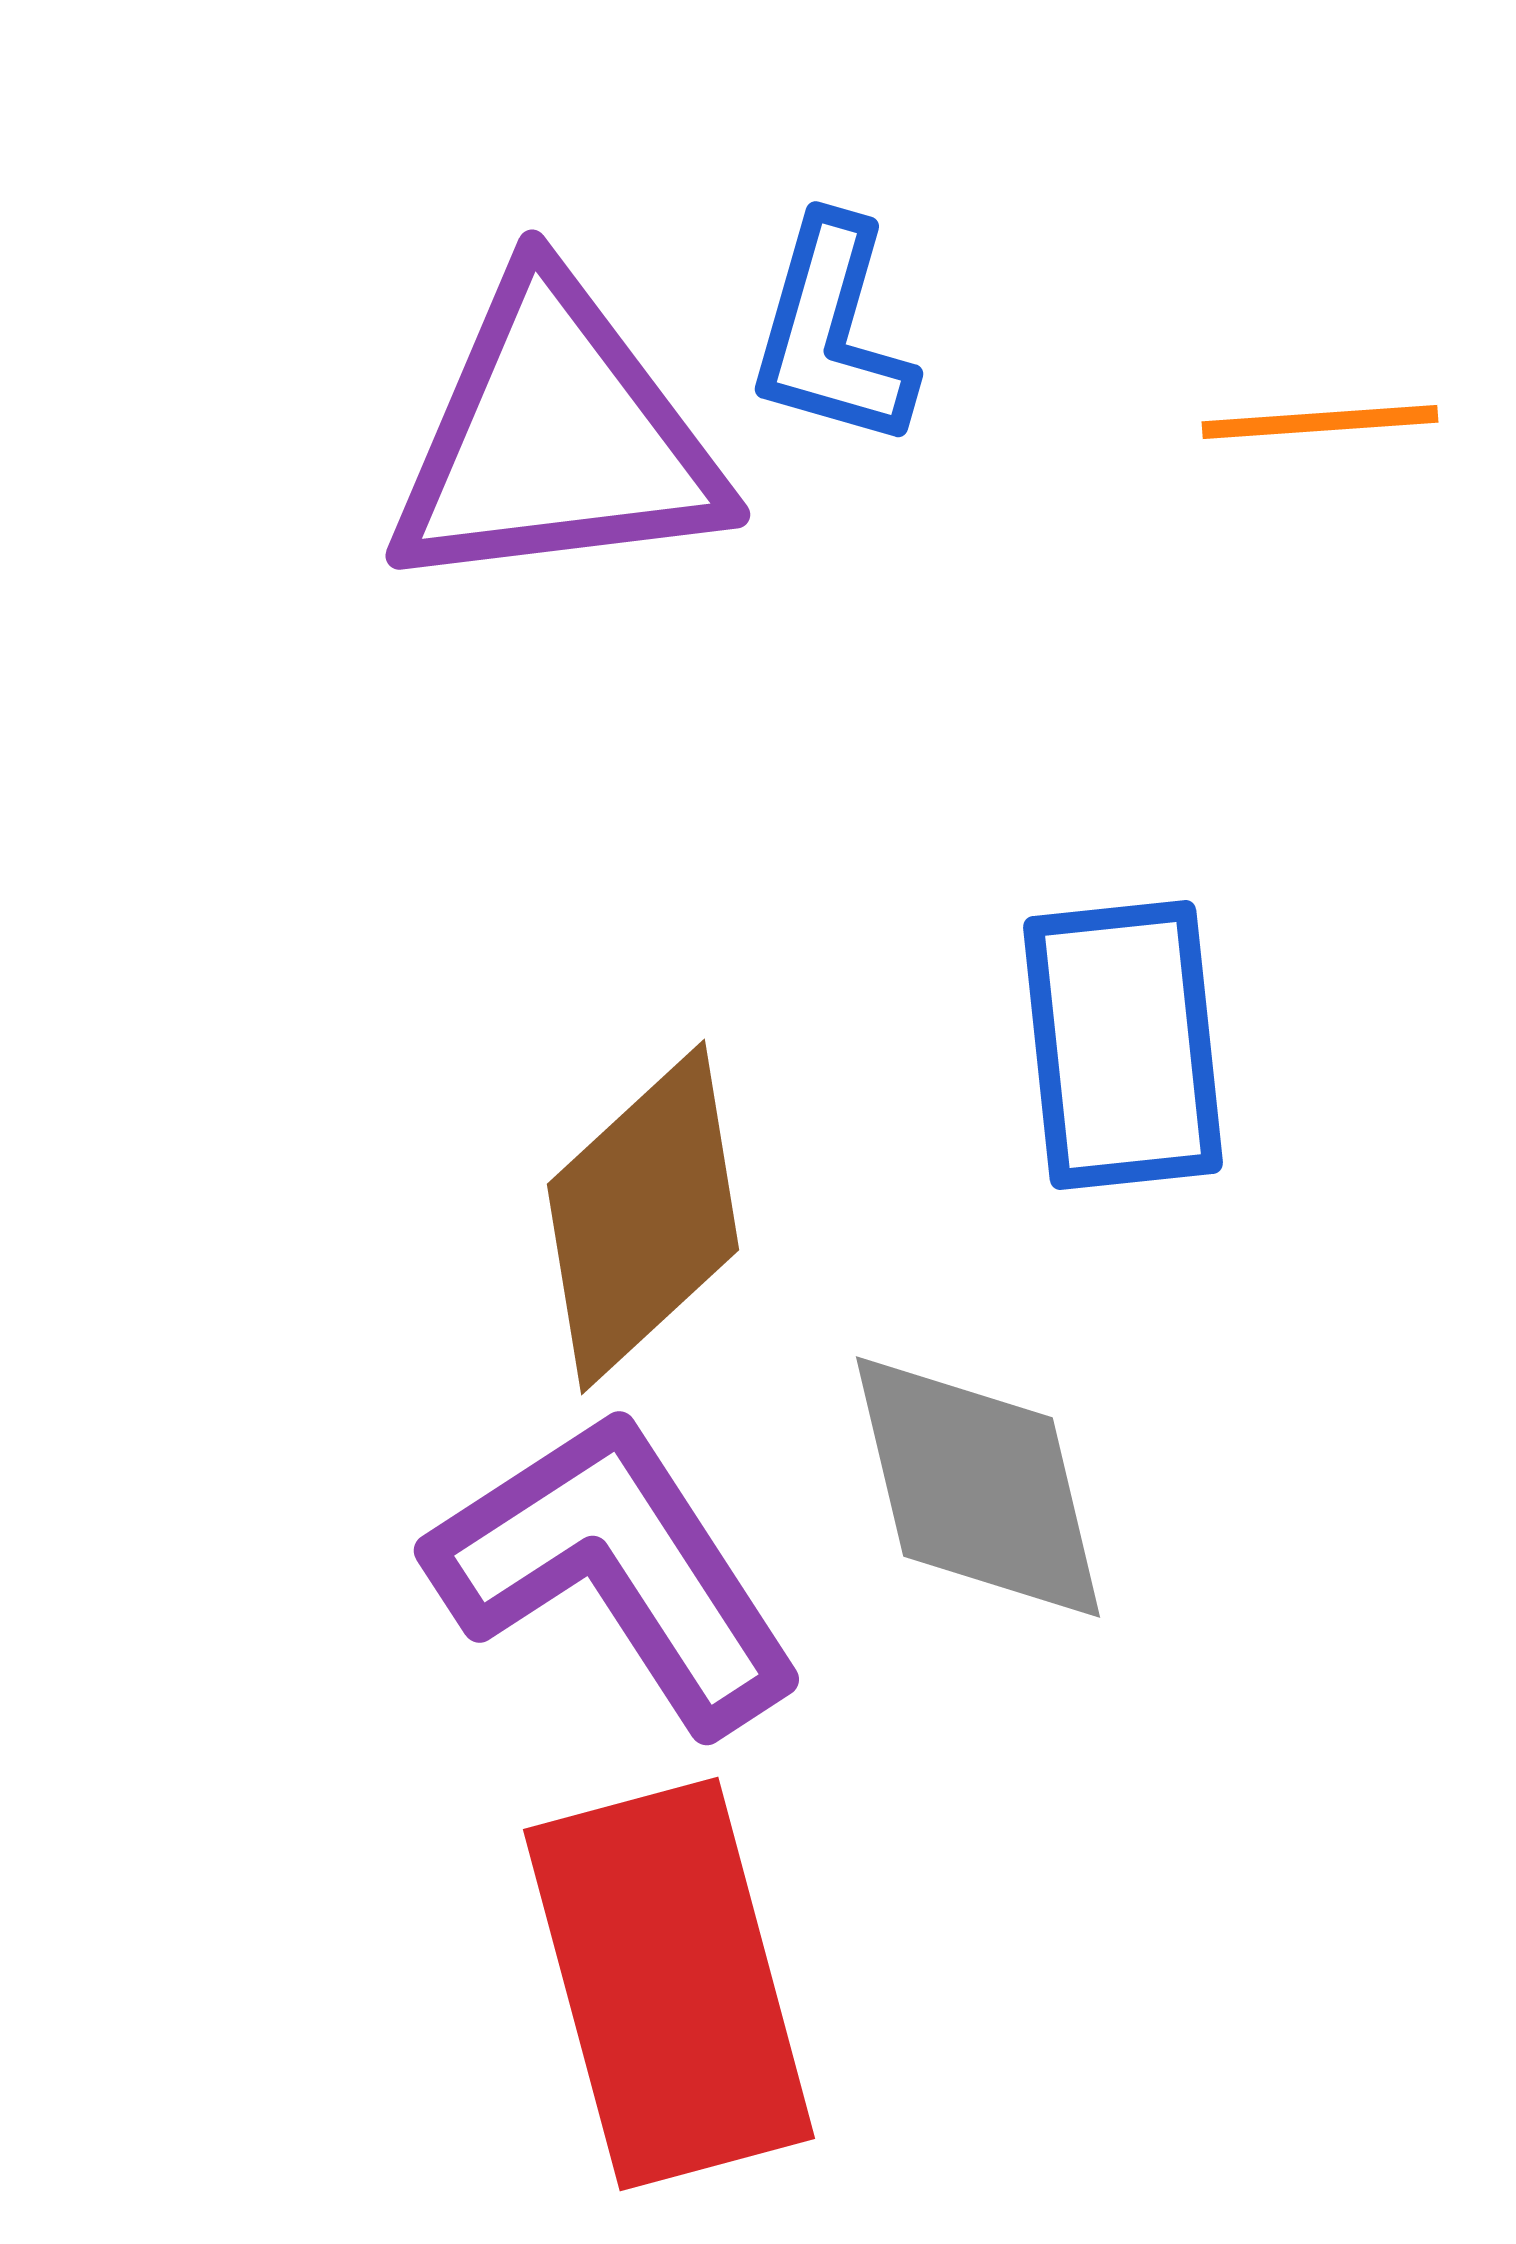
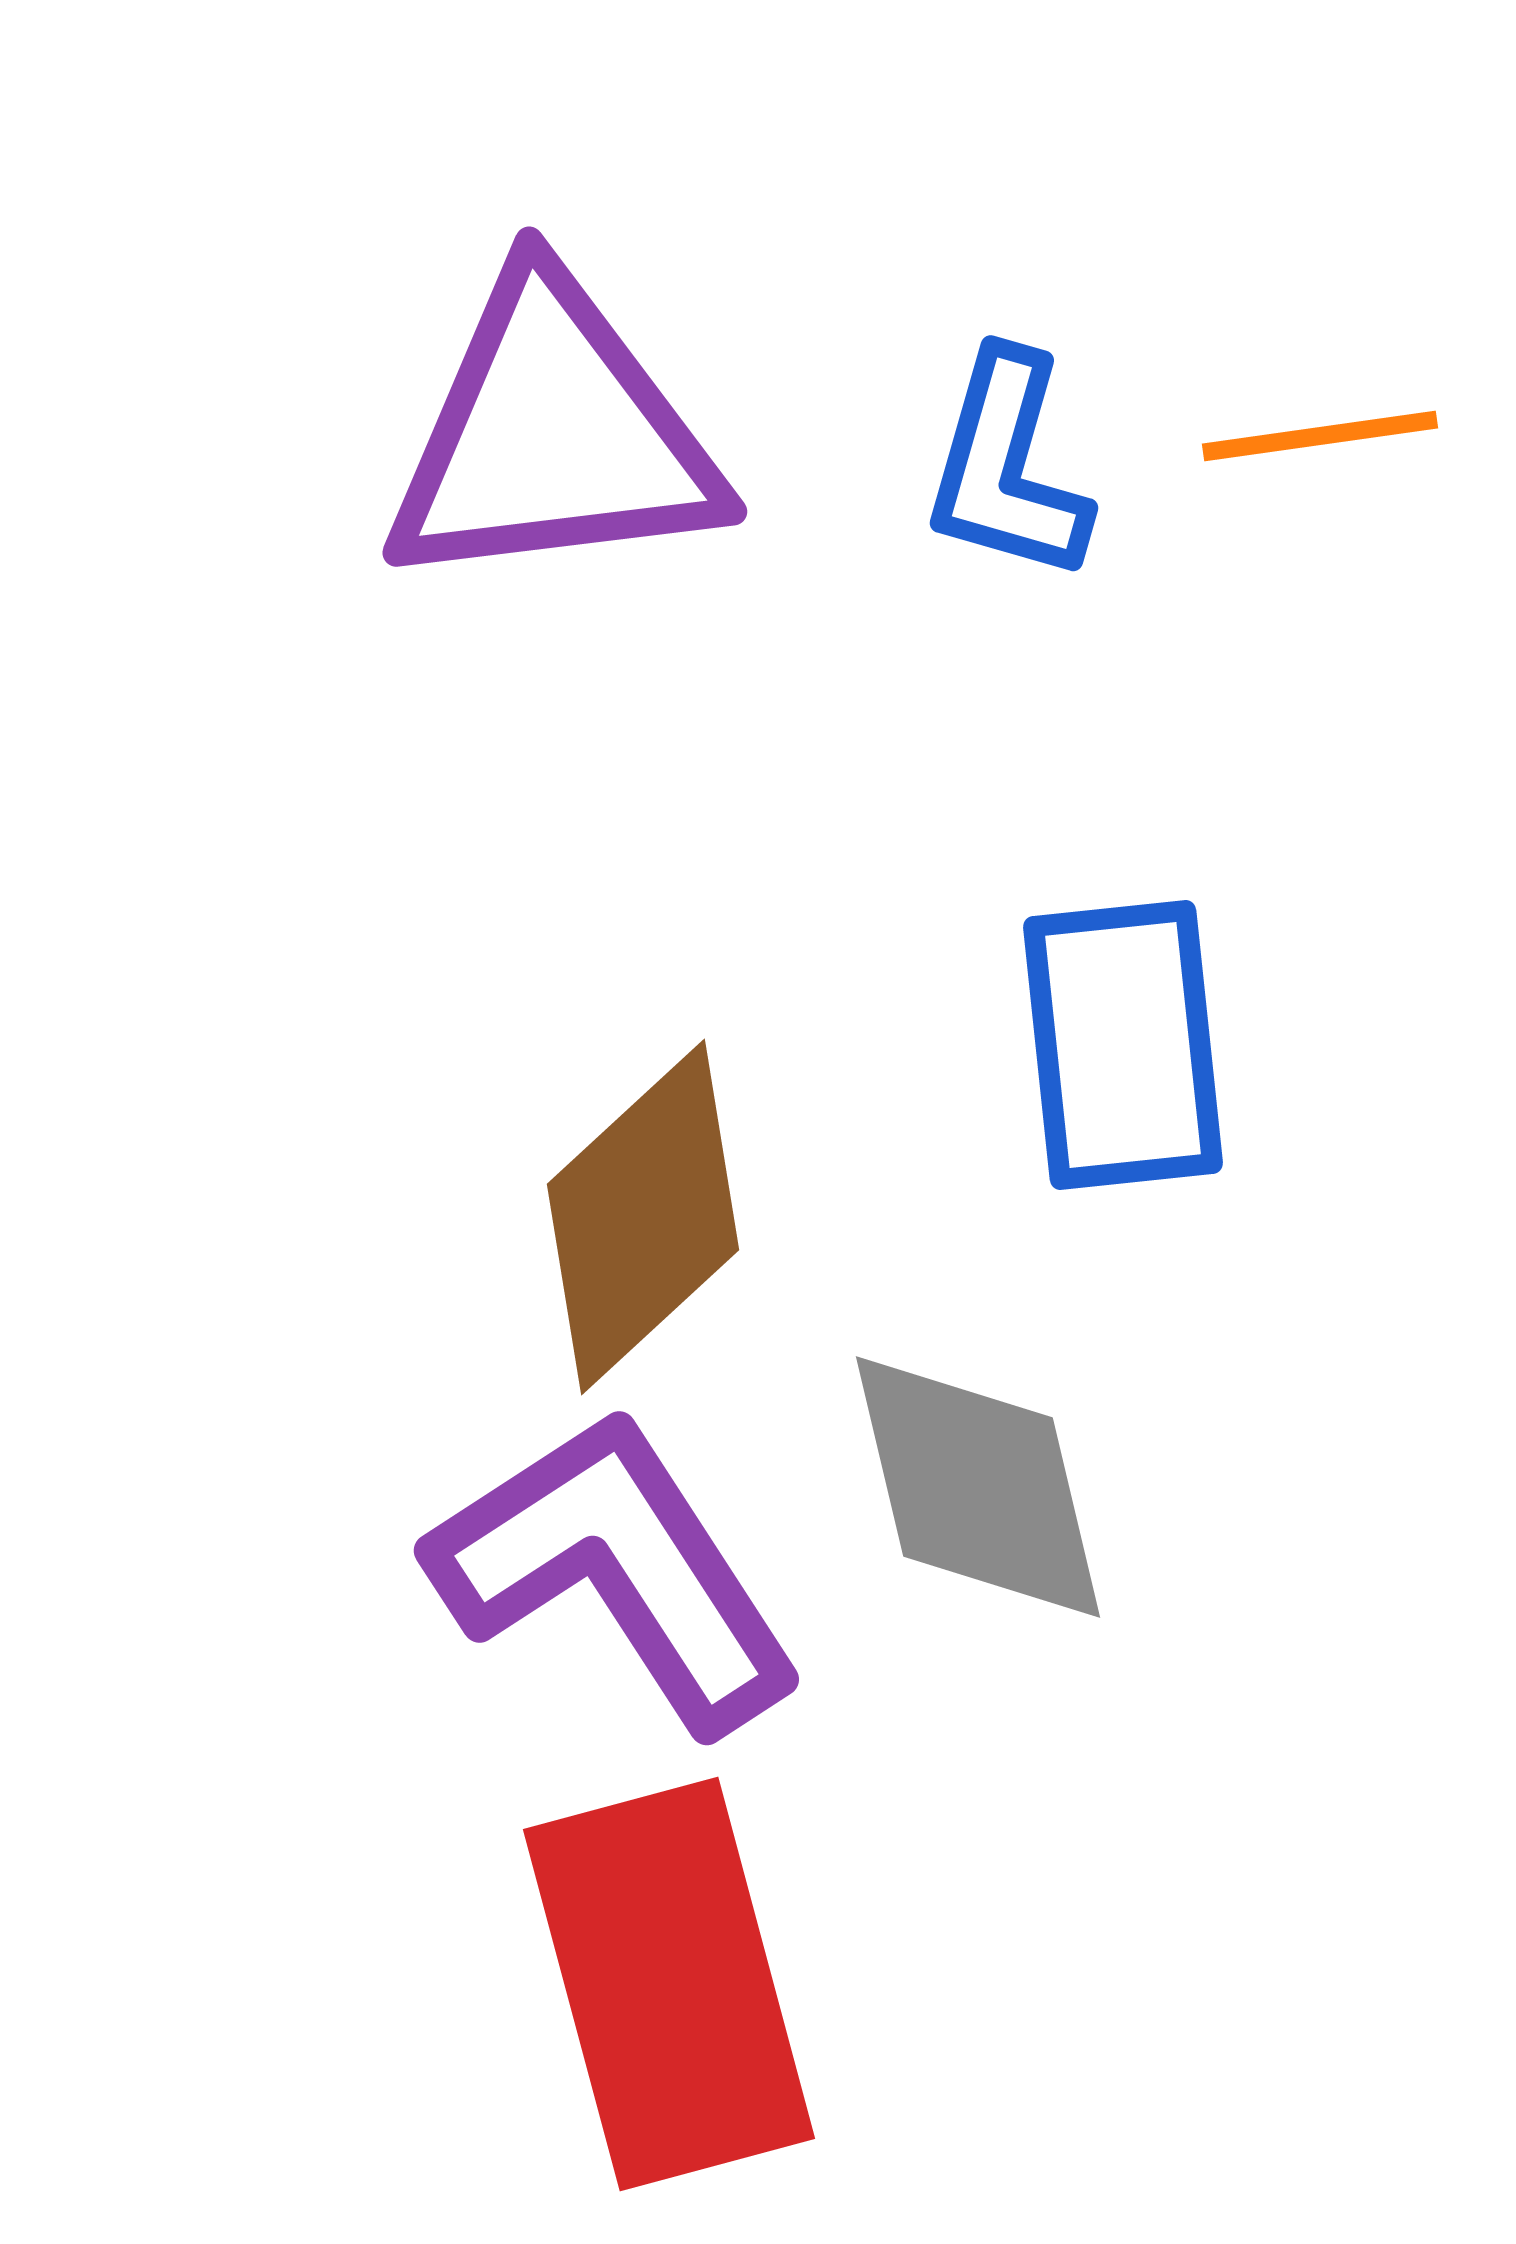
blue L-shape: moved 175 px right, 134 px down
orange line: moved 14 px down; rotated 4 degrees counterclockwise
purple triangle: moved 3 px left, 3 px up
